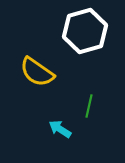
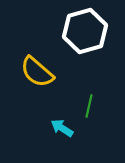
yellow semicircle: rotated 6 degrees clockwise
cyan arrow: moved 2 px right, 1 px up
